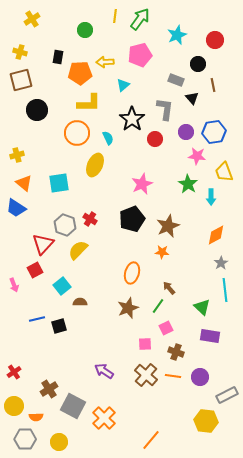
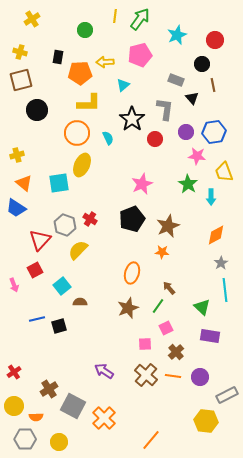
black circle at (198, 64): moved 4 px right
yellow ellipse at (95, 165): moved 13 px left
red triangle at (43, 244): moved 3 px left, 4 px up
brown cross at (176, 352): rotated 28 degrees clockwise
